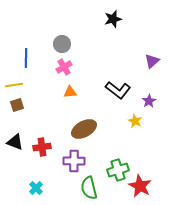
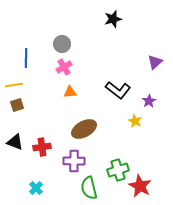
purple triangle: moved 3 px right, 1 px down
